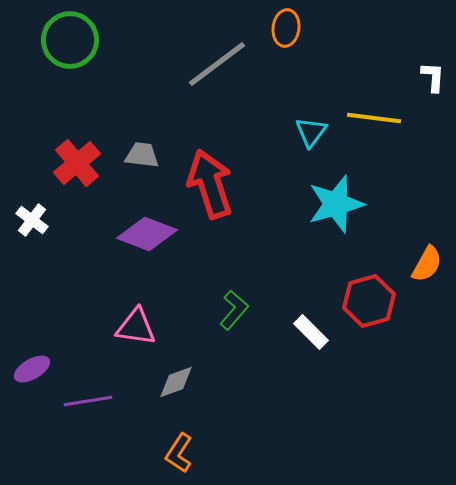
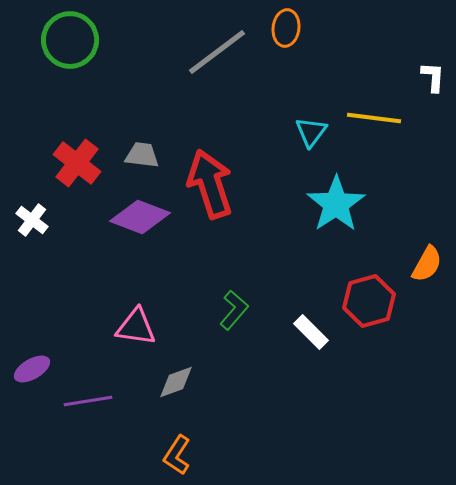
gray line: moved 12 px up
red cross: rotated 12 degrees counterclockwise
cyan star: rotated 18 degrees counterclockwise
purple diamond: moved 7 px left, 17 px up
orange L-shape: moved 2 px left, 2 px down
